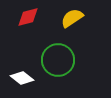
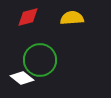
yellow semicircle: rotated 30 degrees clockwise
green circle: moved 18 px left
